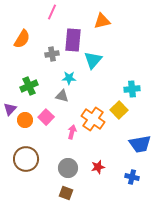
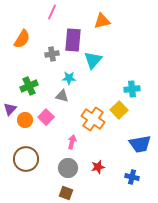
pink arrow: moved 10 px down
